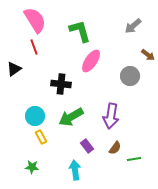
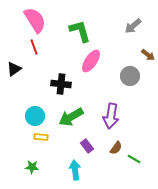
yellow rectangle: rotated 56 degrees counterclockwise
brown semicircle: moved 1 px right
green line: rotated 40 degrees clockwise
